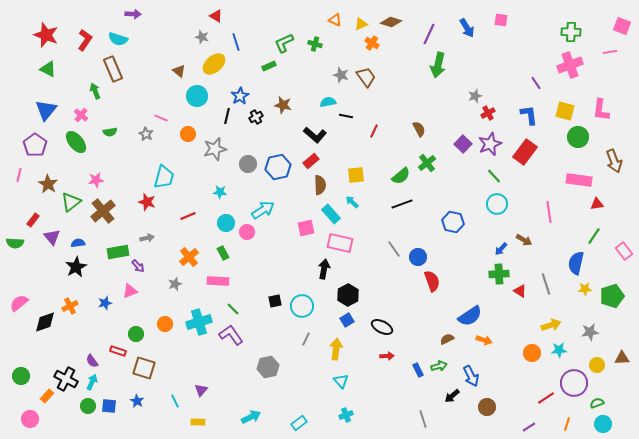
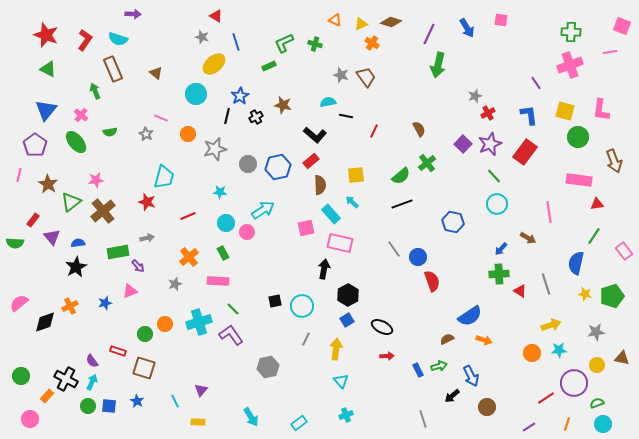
brown triangle at (179, 71): moved 23 px left, 2 px down
cyan circle at (197, 96): moved 1 px left, 2 px up
brown arrow at (524, 240): moved 4 px right, 2 px up
yellow star at (585, 289): moved 5 px down; rotated 16 degrees clockwise
gray star at (590, 332): moved 6 px right
green circle at (136, 334): moved 9 px right
brown triangle at (622, 358): rotated 14 degrees clockwise
cyan arrow at (251, 417): rotated 84 degrees clockwise
